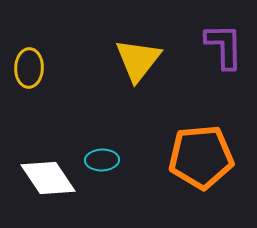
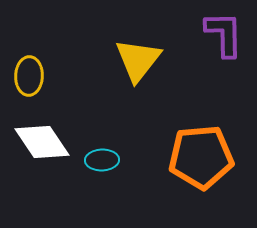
purple L-shape: moved 12 px up
yellow ellipse: moved 8 px down
white diamond: moved 6 px left, 36 px up
